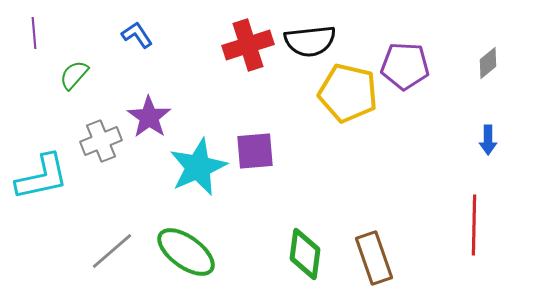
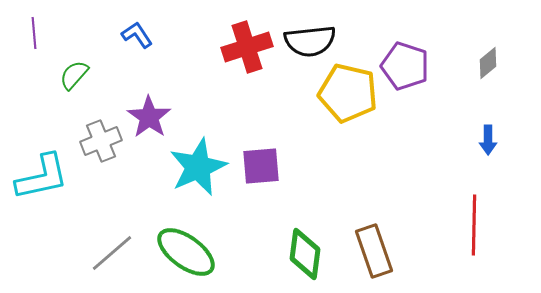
red cross: moved 1 px left, 2 px down
purple pentagon: rotated 15 degrees clockwise
purple square: moved 6 px right, 15 px down
gray line: moved 2 px down
brown rectangle: moved 7 px up
